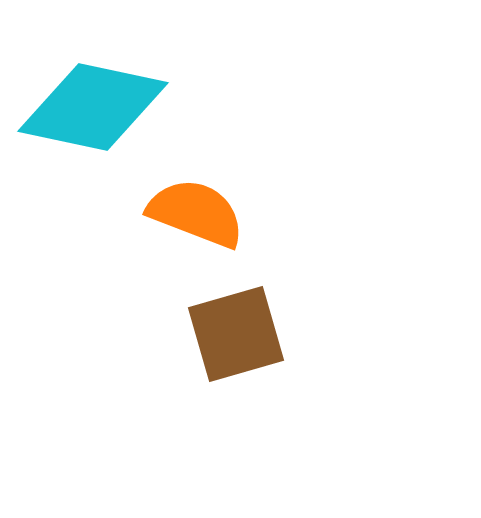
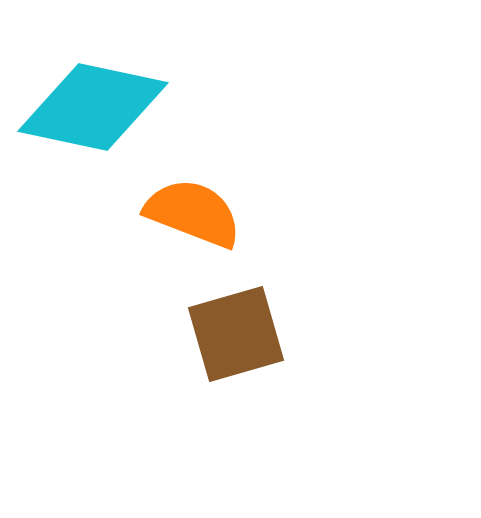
orange semicircle: moved 3 px left
